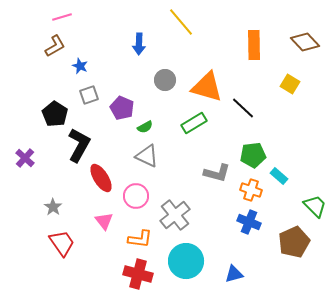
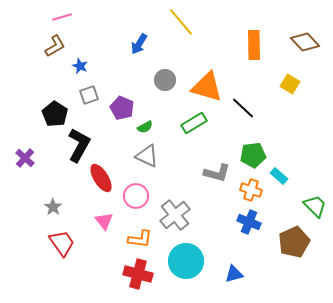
blue arrow: rotated 30 degrees clockwise
